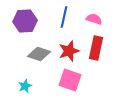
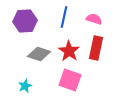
red star: rotated 20 degrees counterclockwise
